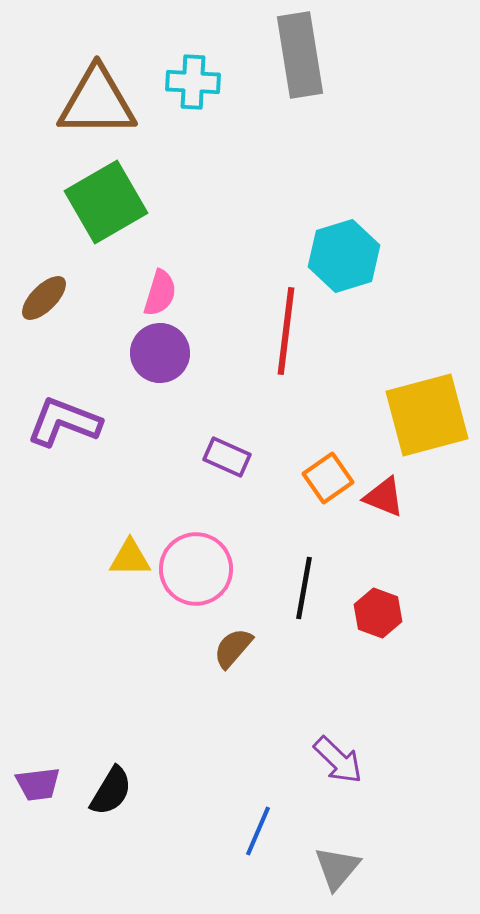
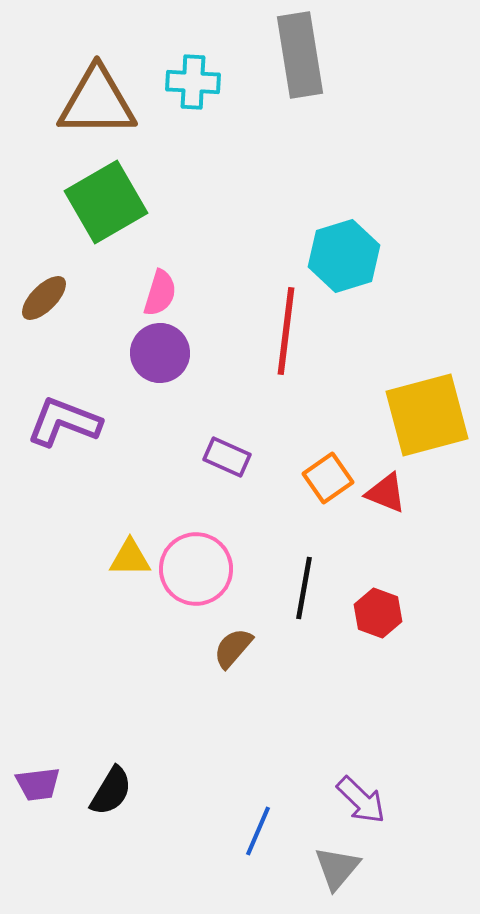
red triangle: moved 2 px right, 4 px up
purple arrow: moved 23 px right, 40 px down
